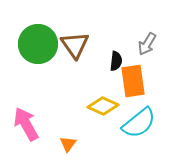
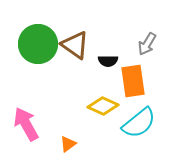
brown triangle: rotated 20 degrees counterclockwise
black semicircle: moved 8 px left; rotated 84 degrees clockwise
orange triangle: rotated 18 degrees clockwise
